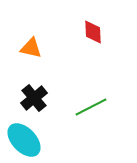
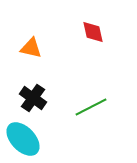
red diamond: rotated 10 degrees counterclockwise
black cross: moved 1 px left; rotated 16 degrees counterclockwise
cyan ellipse: moved 1 px left, 1 px up
